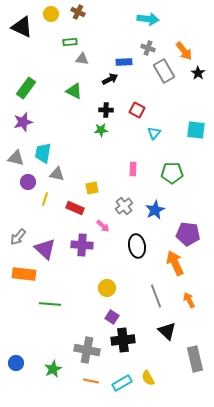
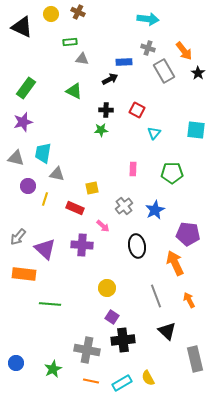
purple circle at (28, 182): moved 4 px down
